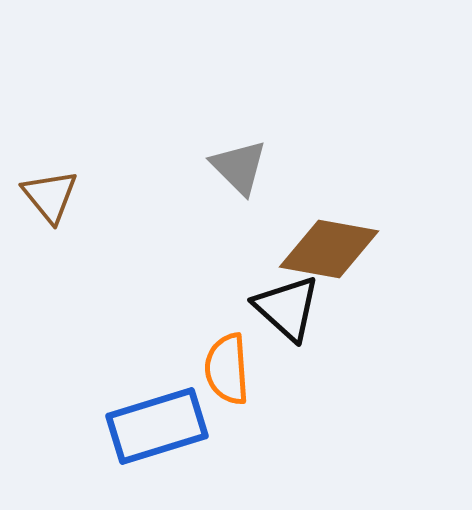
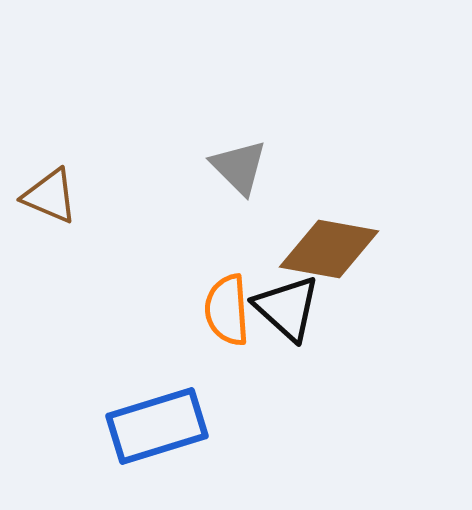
brown triangle: rotated 28 degrees counterclockwise
orange semicircle: moved 59 px up
